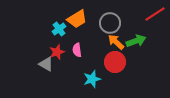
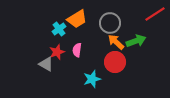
pink semicircle: rotated 16 degrees clockwise
